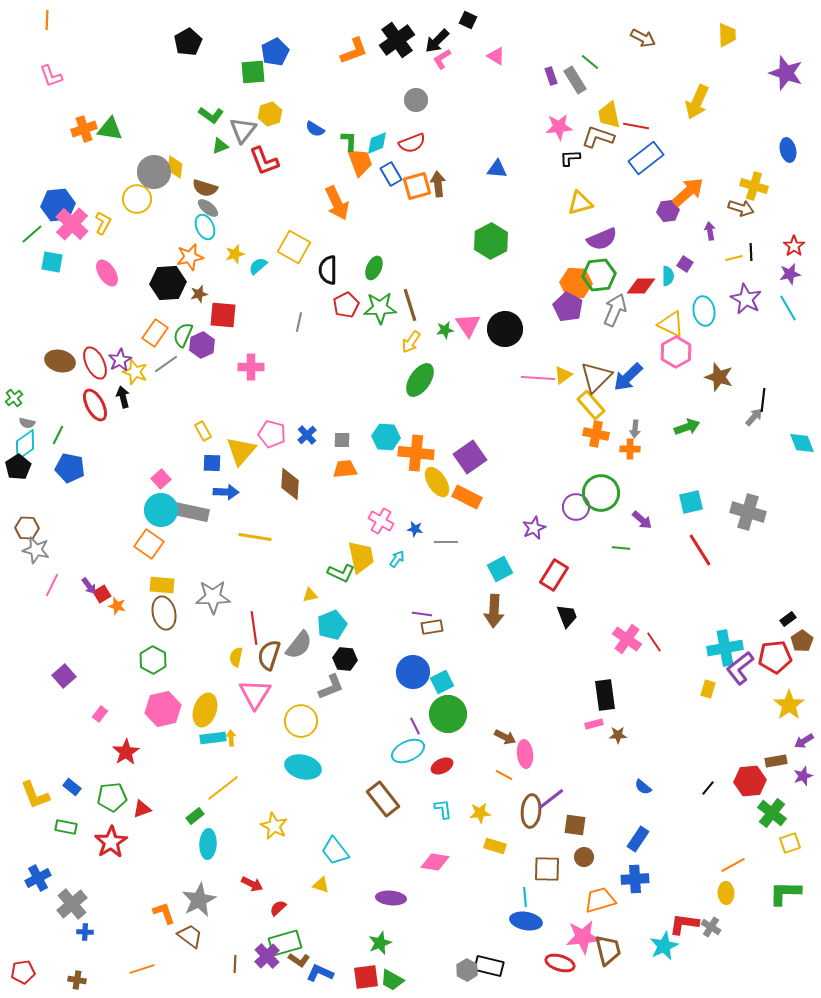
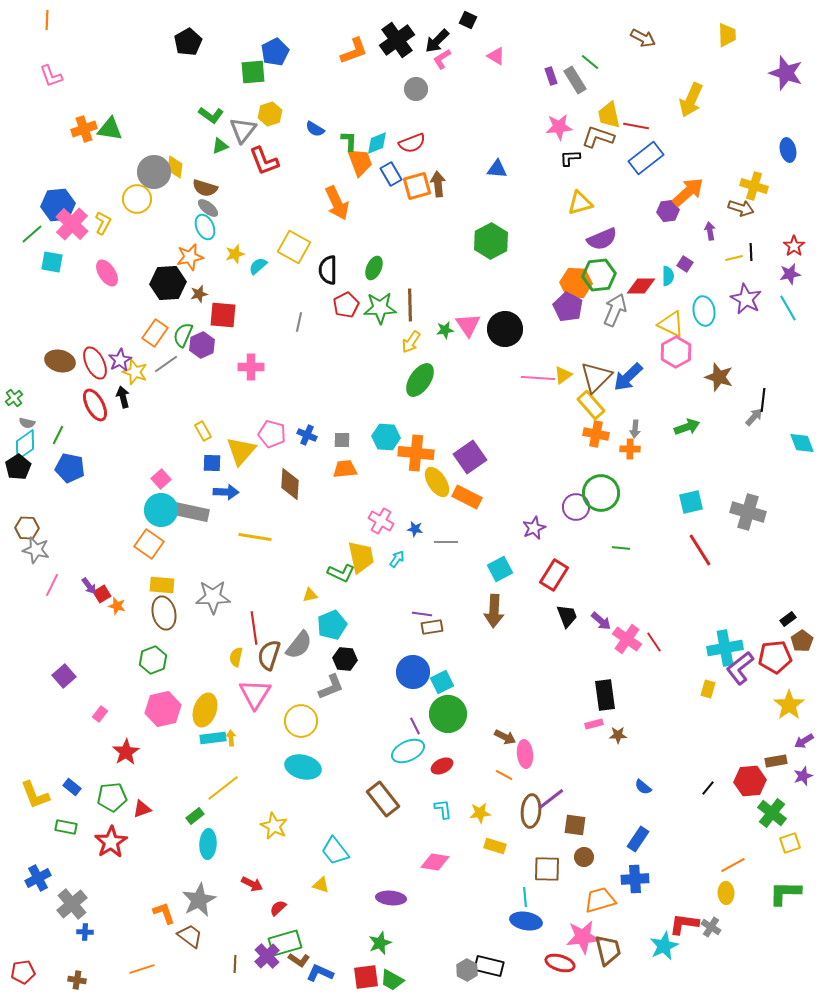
gray circle at (416, 100): moved 11 px up
yellow arrow at (697, 102): moved 6 px left, 2 px up
brown line at (410, 305): rotated 16 degrees clockwise
blue cross at (307, 435): rotated 24 degrees counterclockwise
purple arrow at (642, 520): moved 41 px left, 101 px down
green hexagon at (153, 660): rotated 12 degrees clockwise
